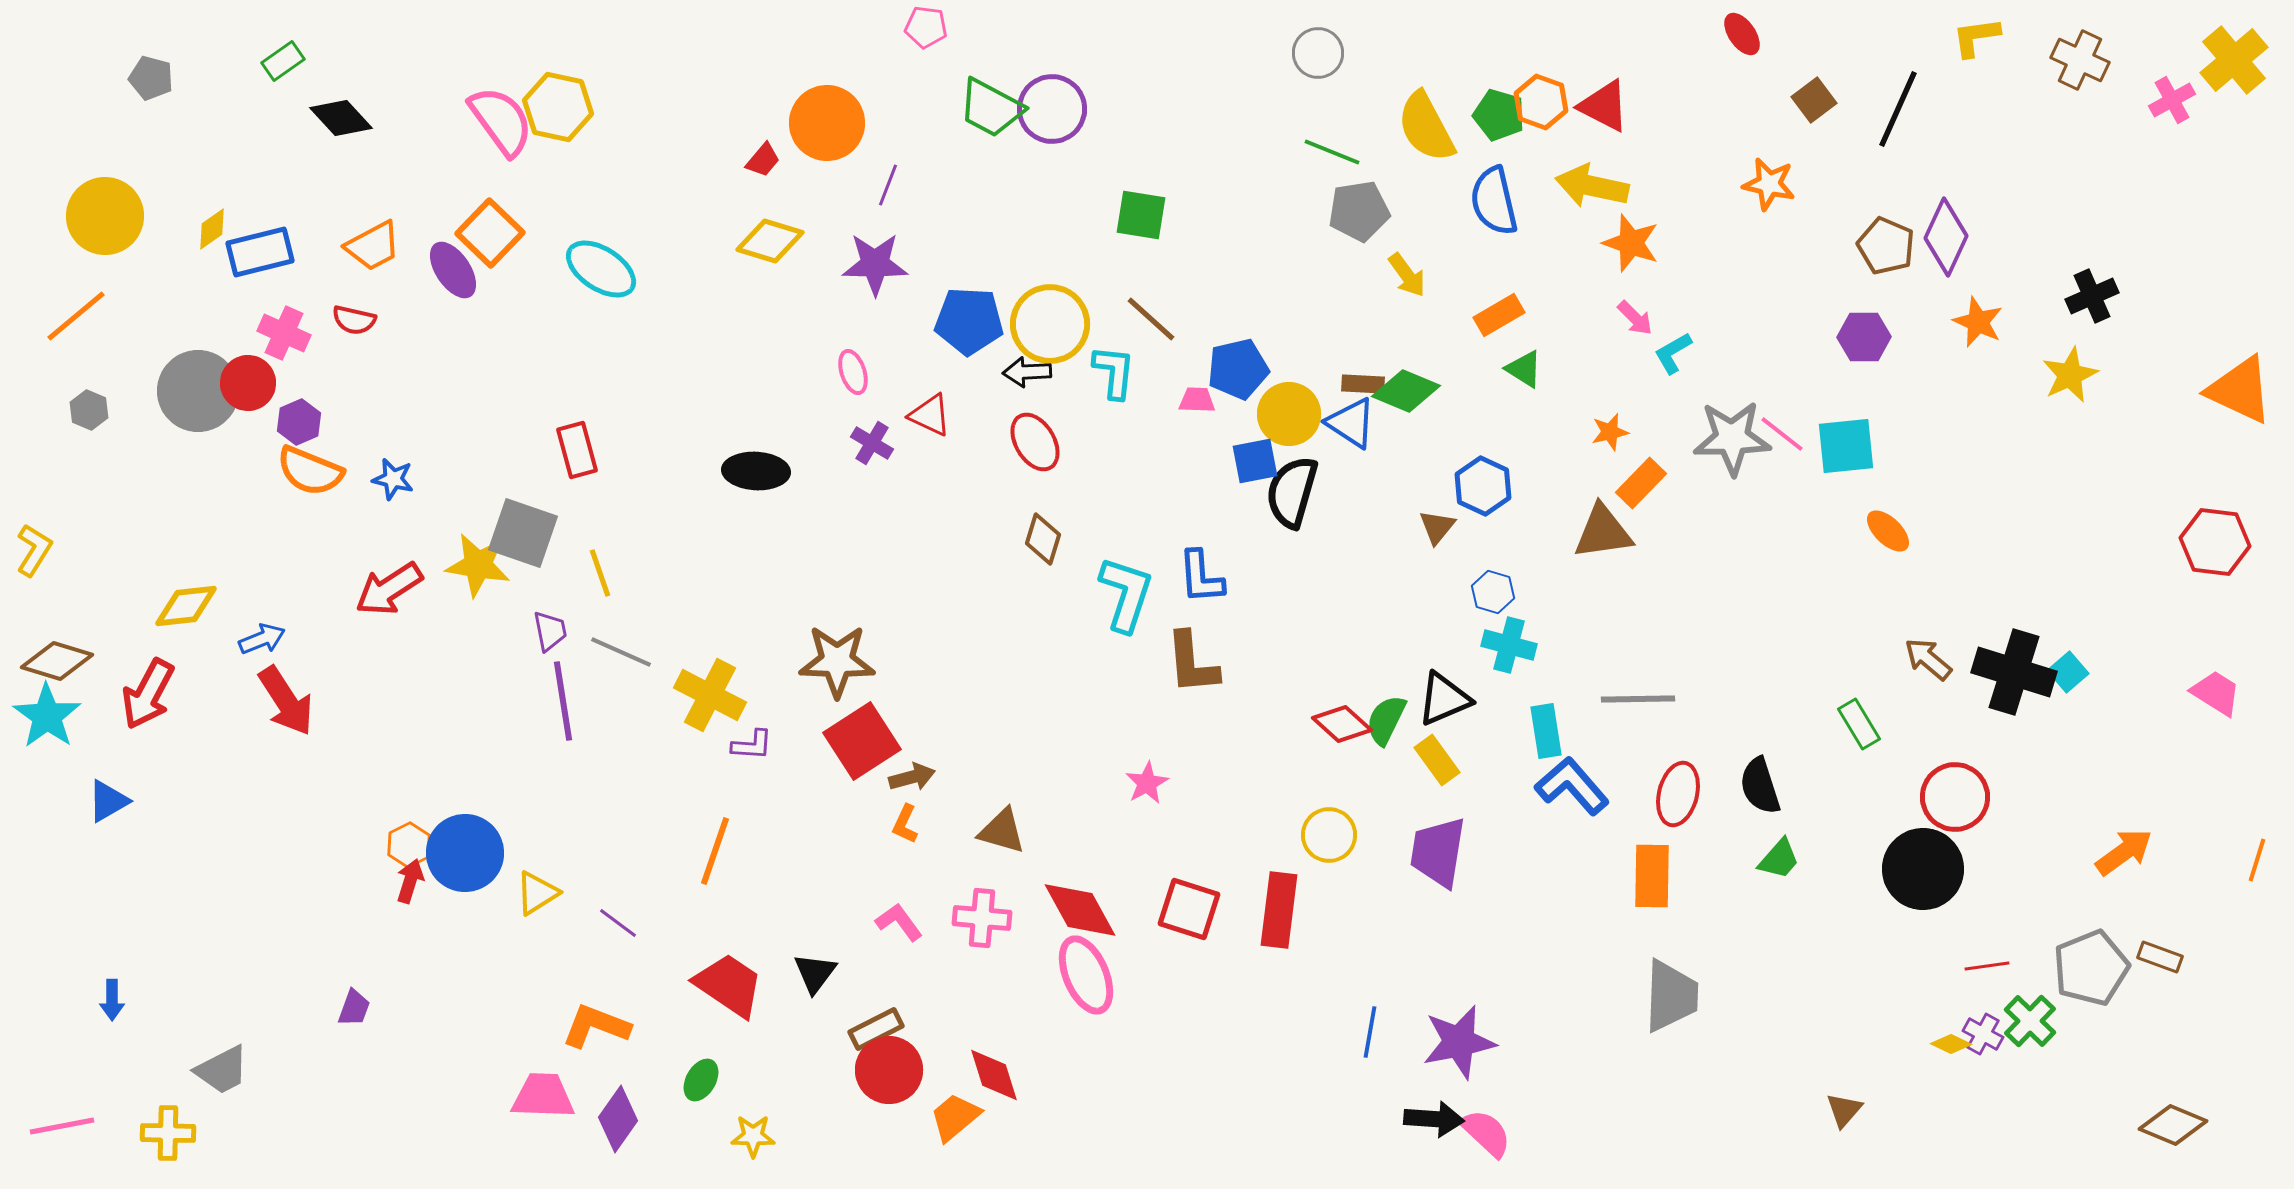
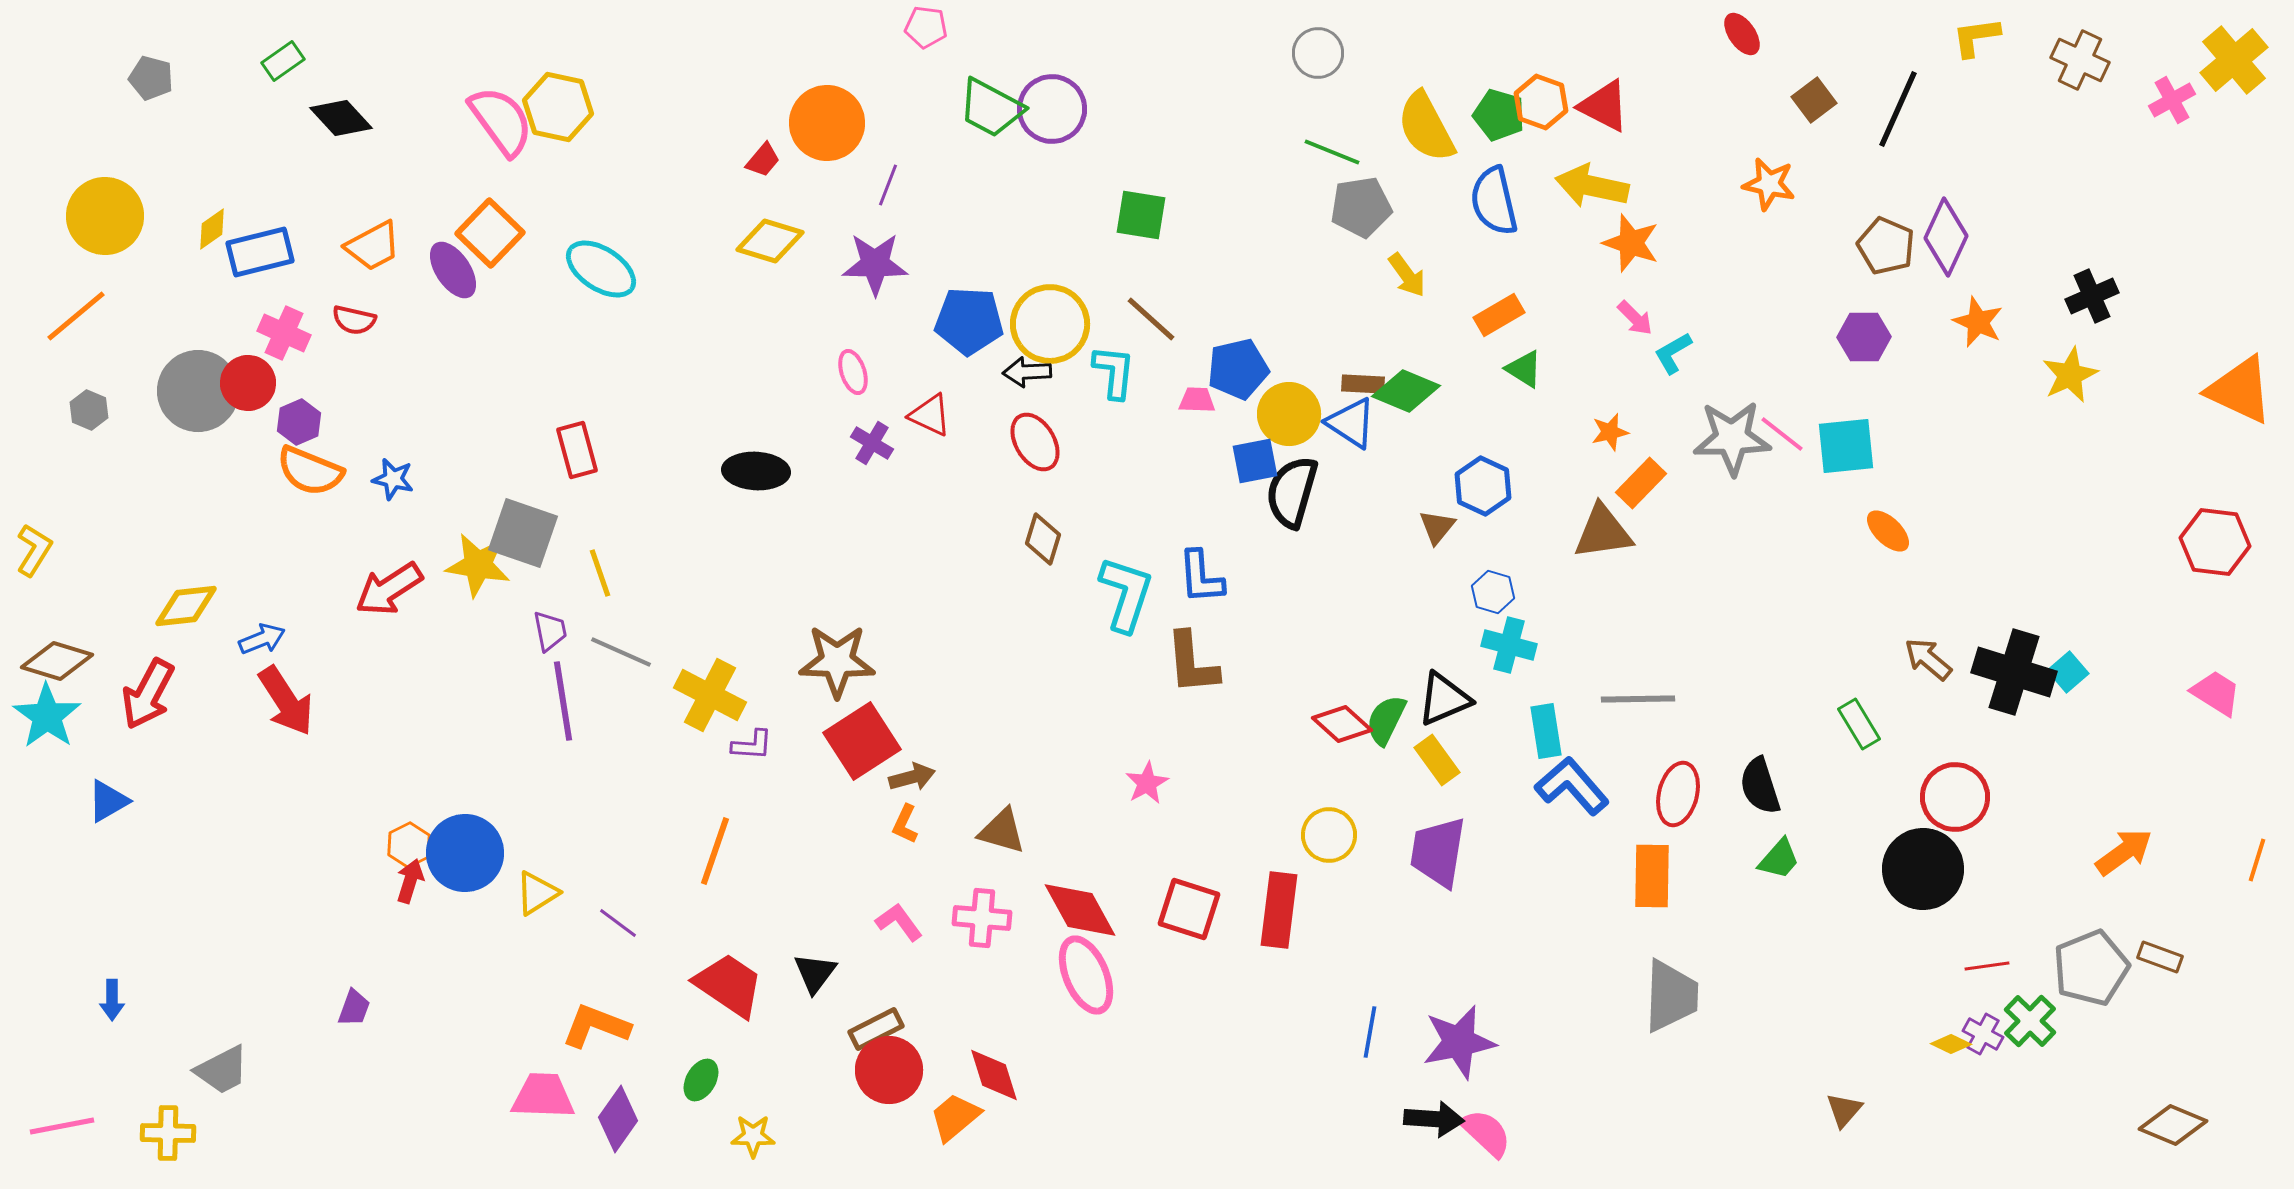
gray pentagon at (1359, 211): moved 2 px right, 4 px up
